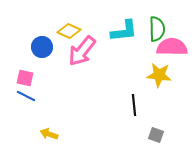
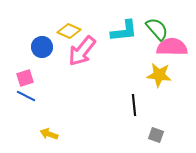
green semicircle: rotated 40 degrees counterclockwise
pink square: rotated 30 degrees counterclockwise
